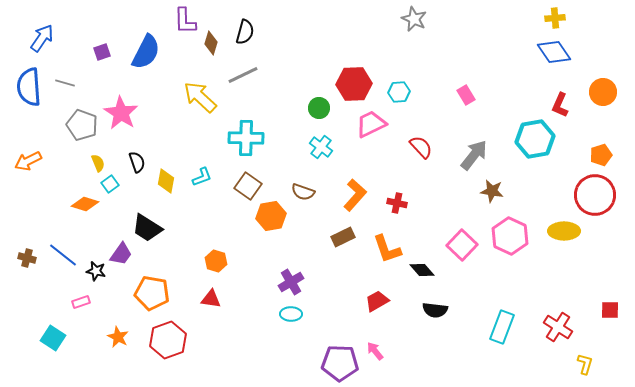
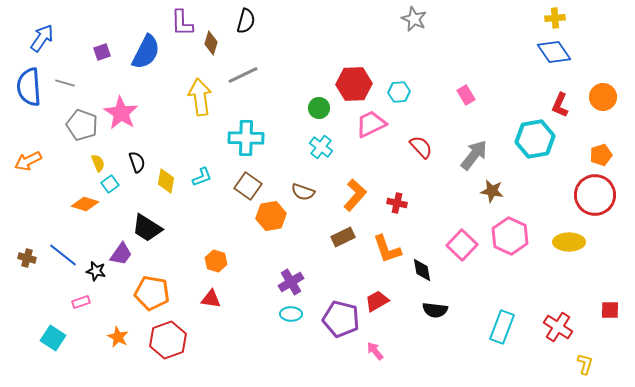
purple L-shape at (185, 21): moved 3 px left, 2 px down
black semicircle at (245, 32): moved 1 px right, 11 px up
orange circle at (603, 92): moved 5 px down
yellow arrow at (200, 97): rotated 39 degrees clockwise
yellow ellipse at (564, 231): moved 5 px right, 11 px down
black diamond at (422, 270): rotated 30 degrees clockwise
purple pentagon at (340, 363): moved 1 px right, 44 px up; rotated 12 degrees clockwise
